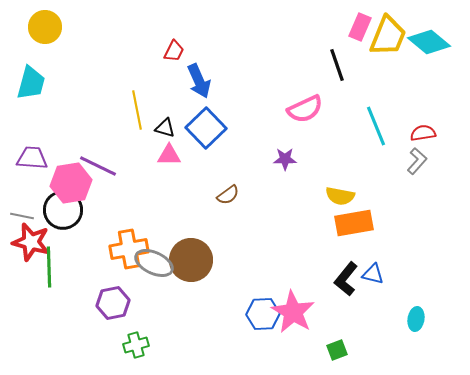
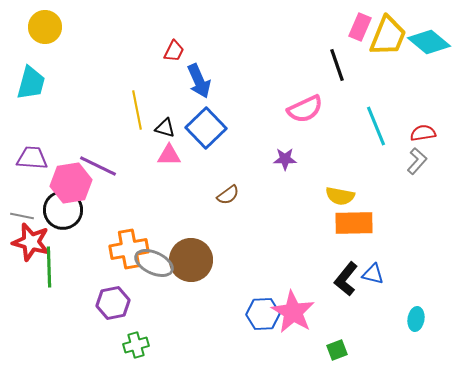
orange rectangle: rotated 9 degrees clockwise
